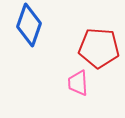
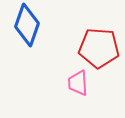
blue diamond: moved 2 px left
